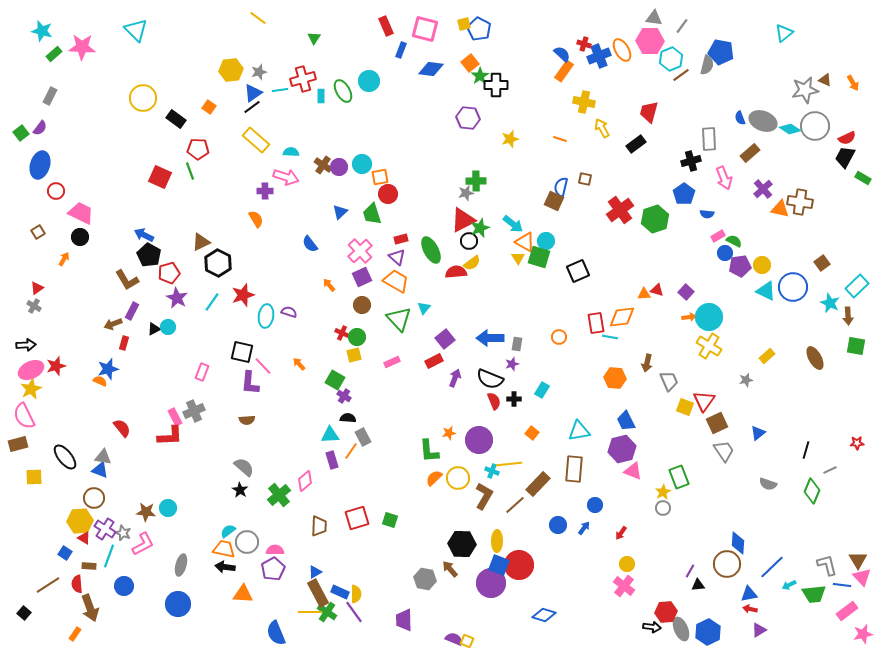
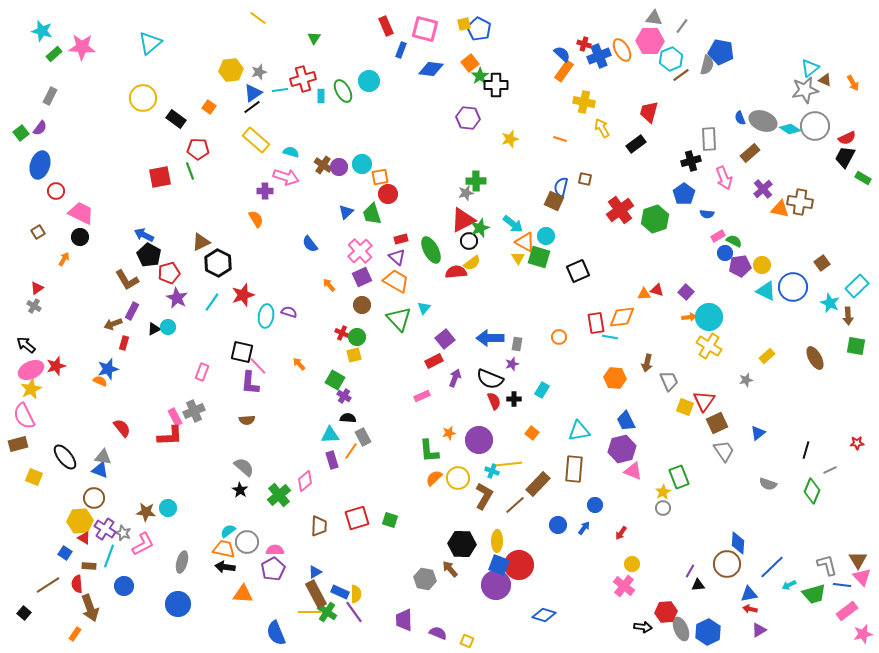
cyan triangle at (136, 30): moved 14 px right, 13 px down; rotated 35 degrees clockwise
cyan triangle at (784, 33): moved 26 px right, 35 px down
cyan semicircle at (291, 152): rotated 14 degrees clockwise
red square at (160, 177): rotated 35 degrees counterclockwise
blue triangle at (340, 212): moved 6 px right
cyan circle at (546, 241): moved 5 px up
black arrow at (26, 345): rotated 138 degrees counterclockwise
pink rectangle at (392, 362): moved 30 px right, 34 px down
pink line at (263, 366): moved 5 px left
yellow square at (34, 477): rotated 24 degrees clockwise
yellow circle at (627, 564): moved 5 px right
gray ellipse at (181, 565): moved 1 px right, 3 px up
purple circle at (491, 583): moved 5 px right, 2 px down
brown rectangle at (318, 593): moved 2 px left, 1 px down
green trapezoid at (814, 594): rotated 10 degrees counterclockwise
black arrow at (652, 627): moved 9 px left
purple semicircle at (454, 639): moved 16 px left, 6 px up
